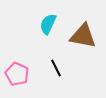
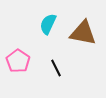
brown triangle: moved 3 px up
pink pentagon: moved 1 px right, 13 px up; rotated 10 degrees clockwise
